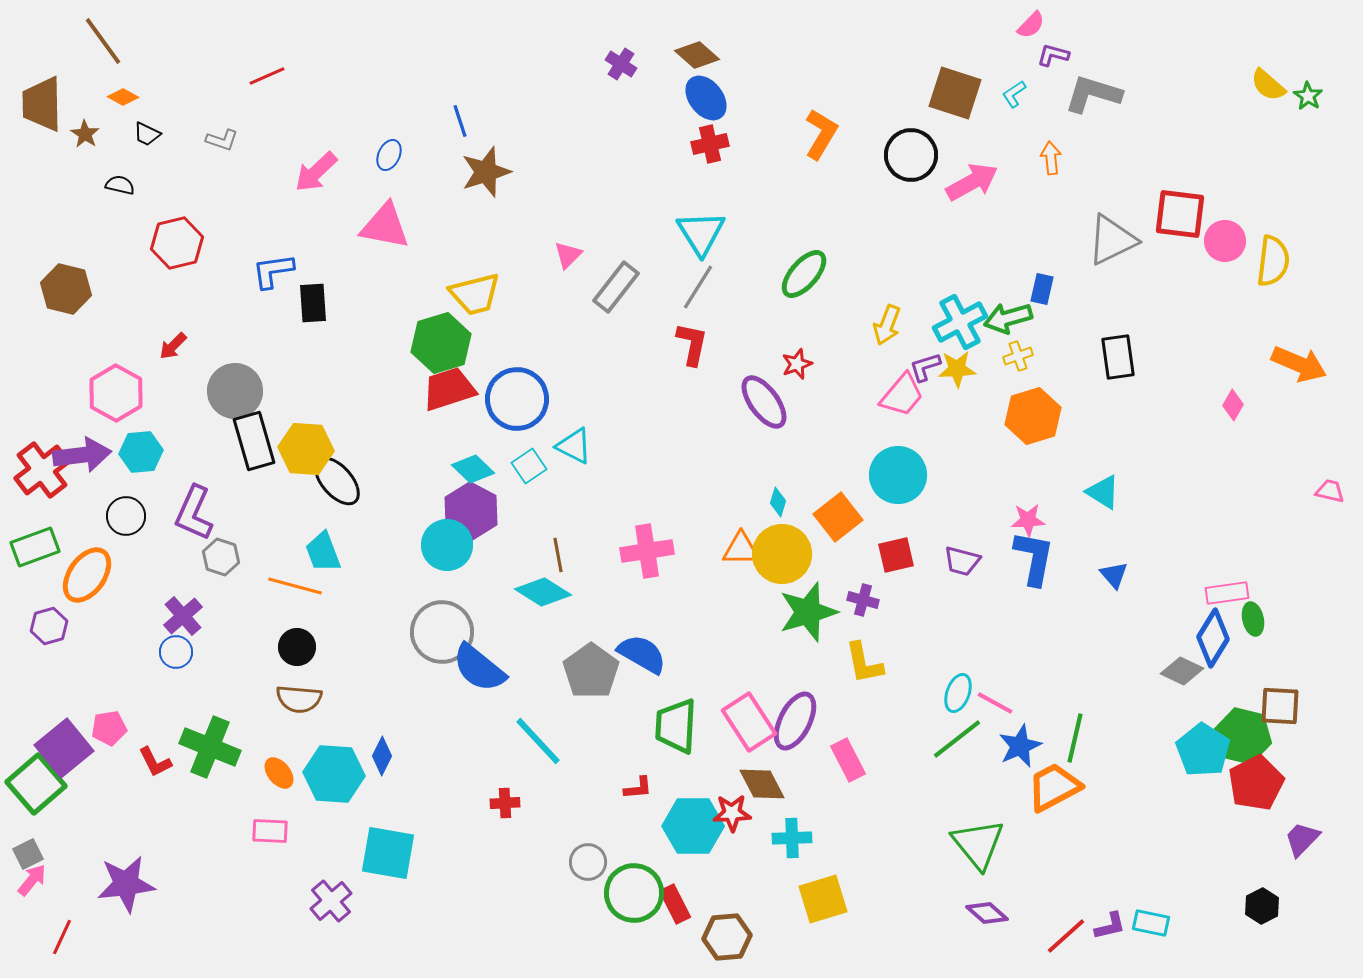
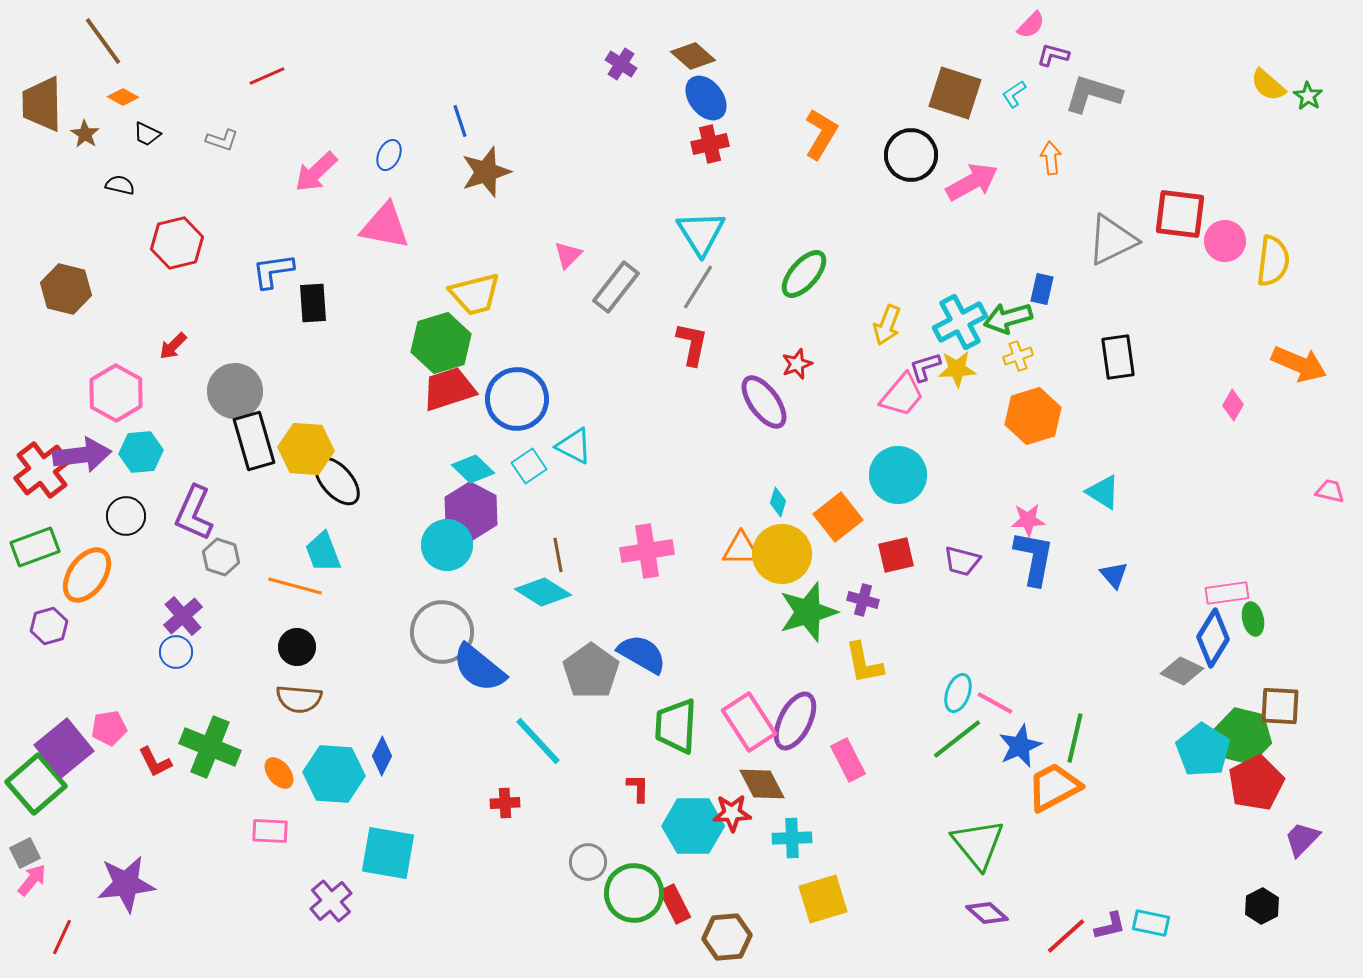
brown diamond at (697, 55): moved 4 px left, 1 px down
red L-shape at (638, 788): rotated 84 degrees counterclockwise
gray square at (28, 854): moved 3 px left, 1 px up
